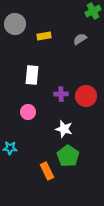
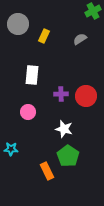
gray circle: moved 3 px right
yellow rectangle: rotated 56 degrees counterclockwise
cyan star: moved 1 px right, 1 px down
